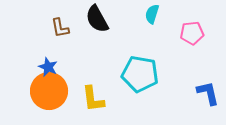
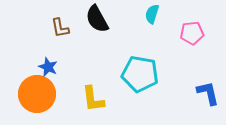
orange circle: moved 12 px left, 3 px down
